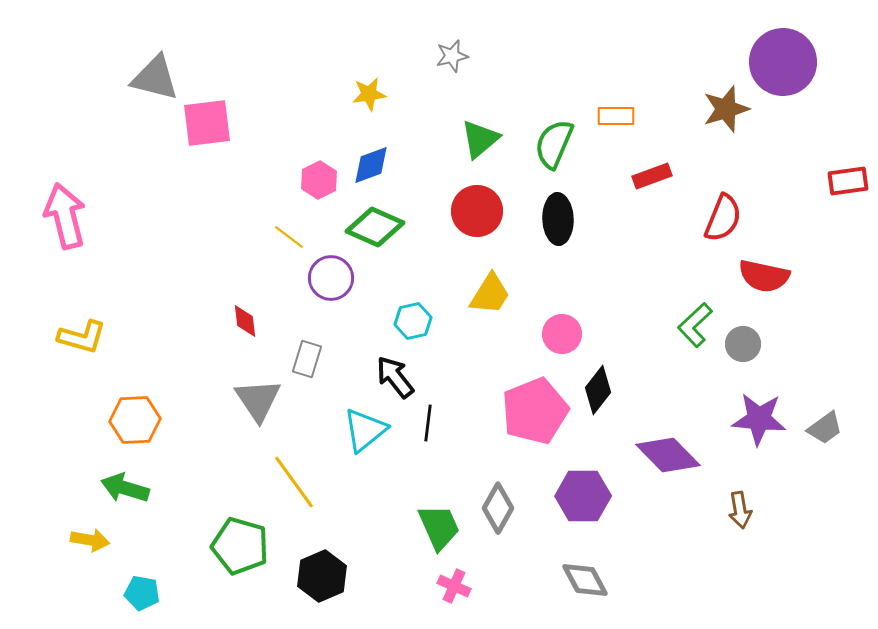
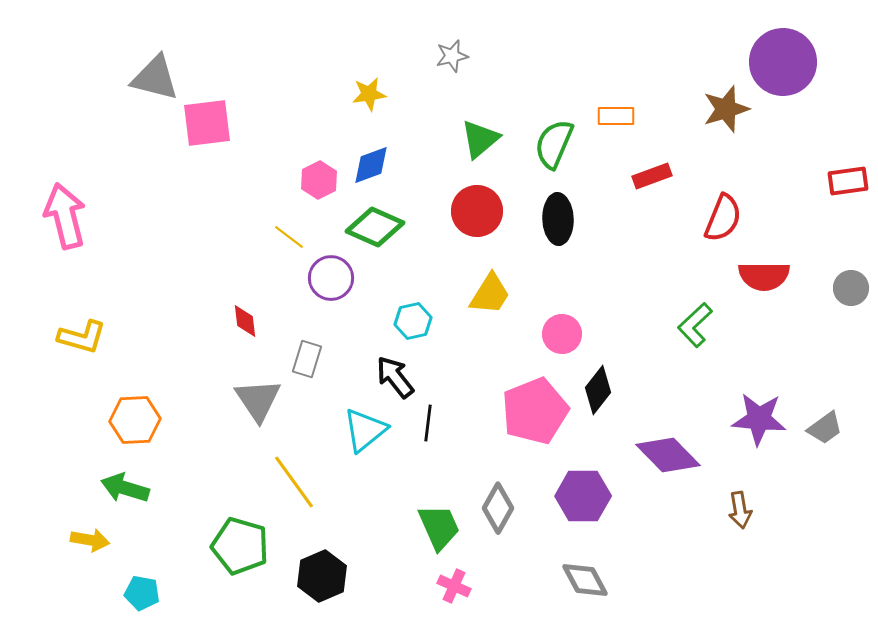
red semicircle at (764, 276): rotated 12 degrees counterclockwise
gray circle at (743, 344): moved 108 px right, 56 px up
